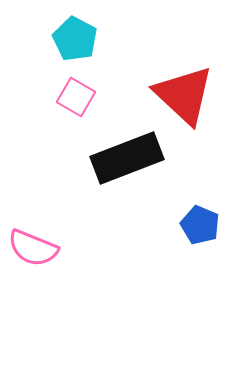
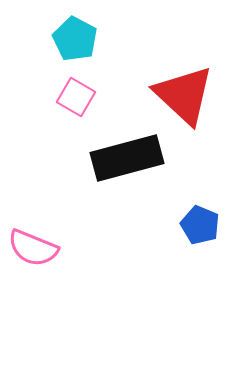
black rectangle: rotated 6 degrees clockwise
